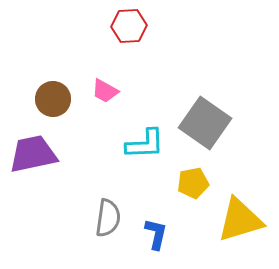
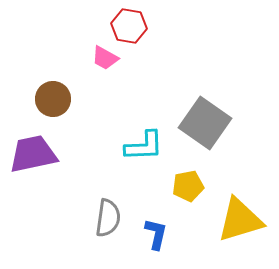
red hexagon: rotated 12 degrees clockwise
pink trapezoid: moved 33 px up
cyan L-shape: moved 1 px left, 2 px down
yellow pentagon: moved 5 px left, 3 px down
